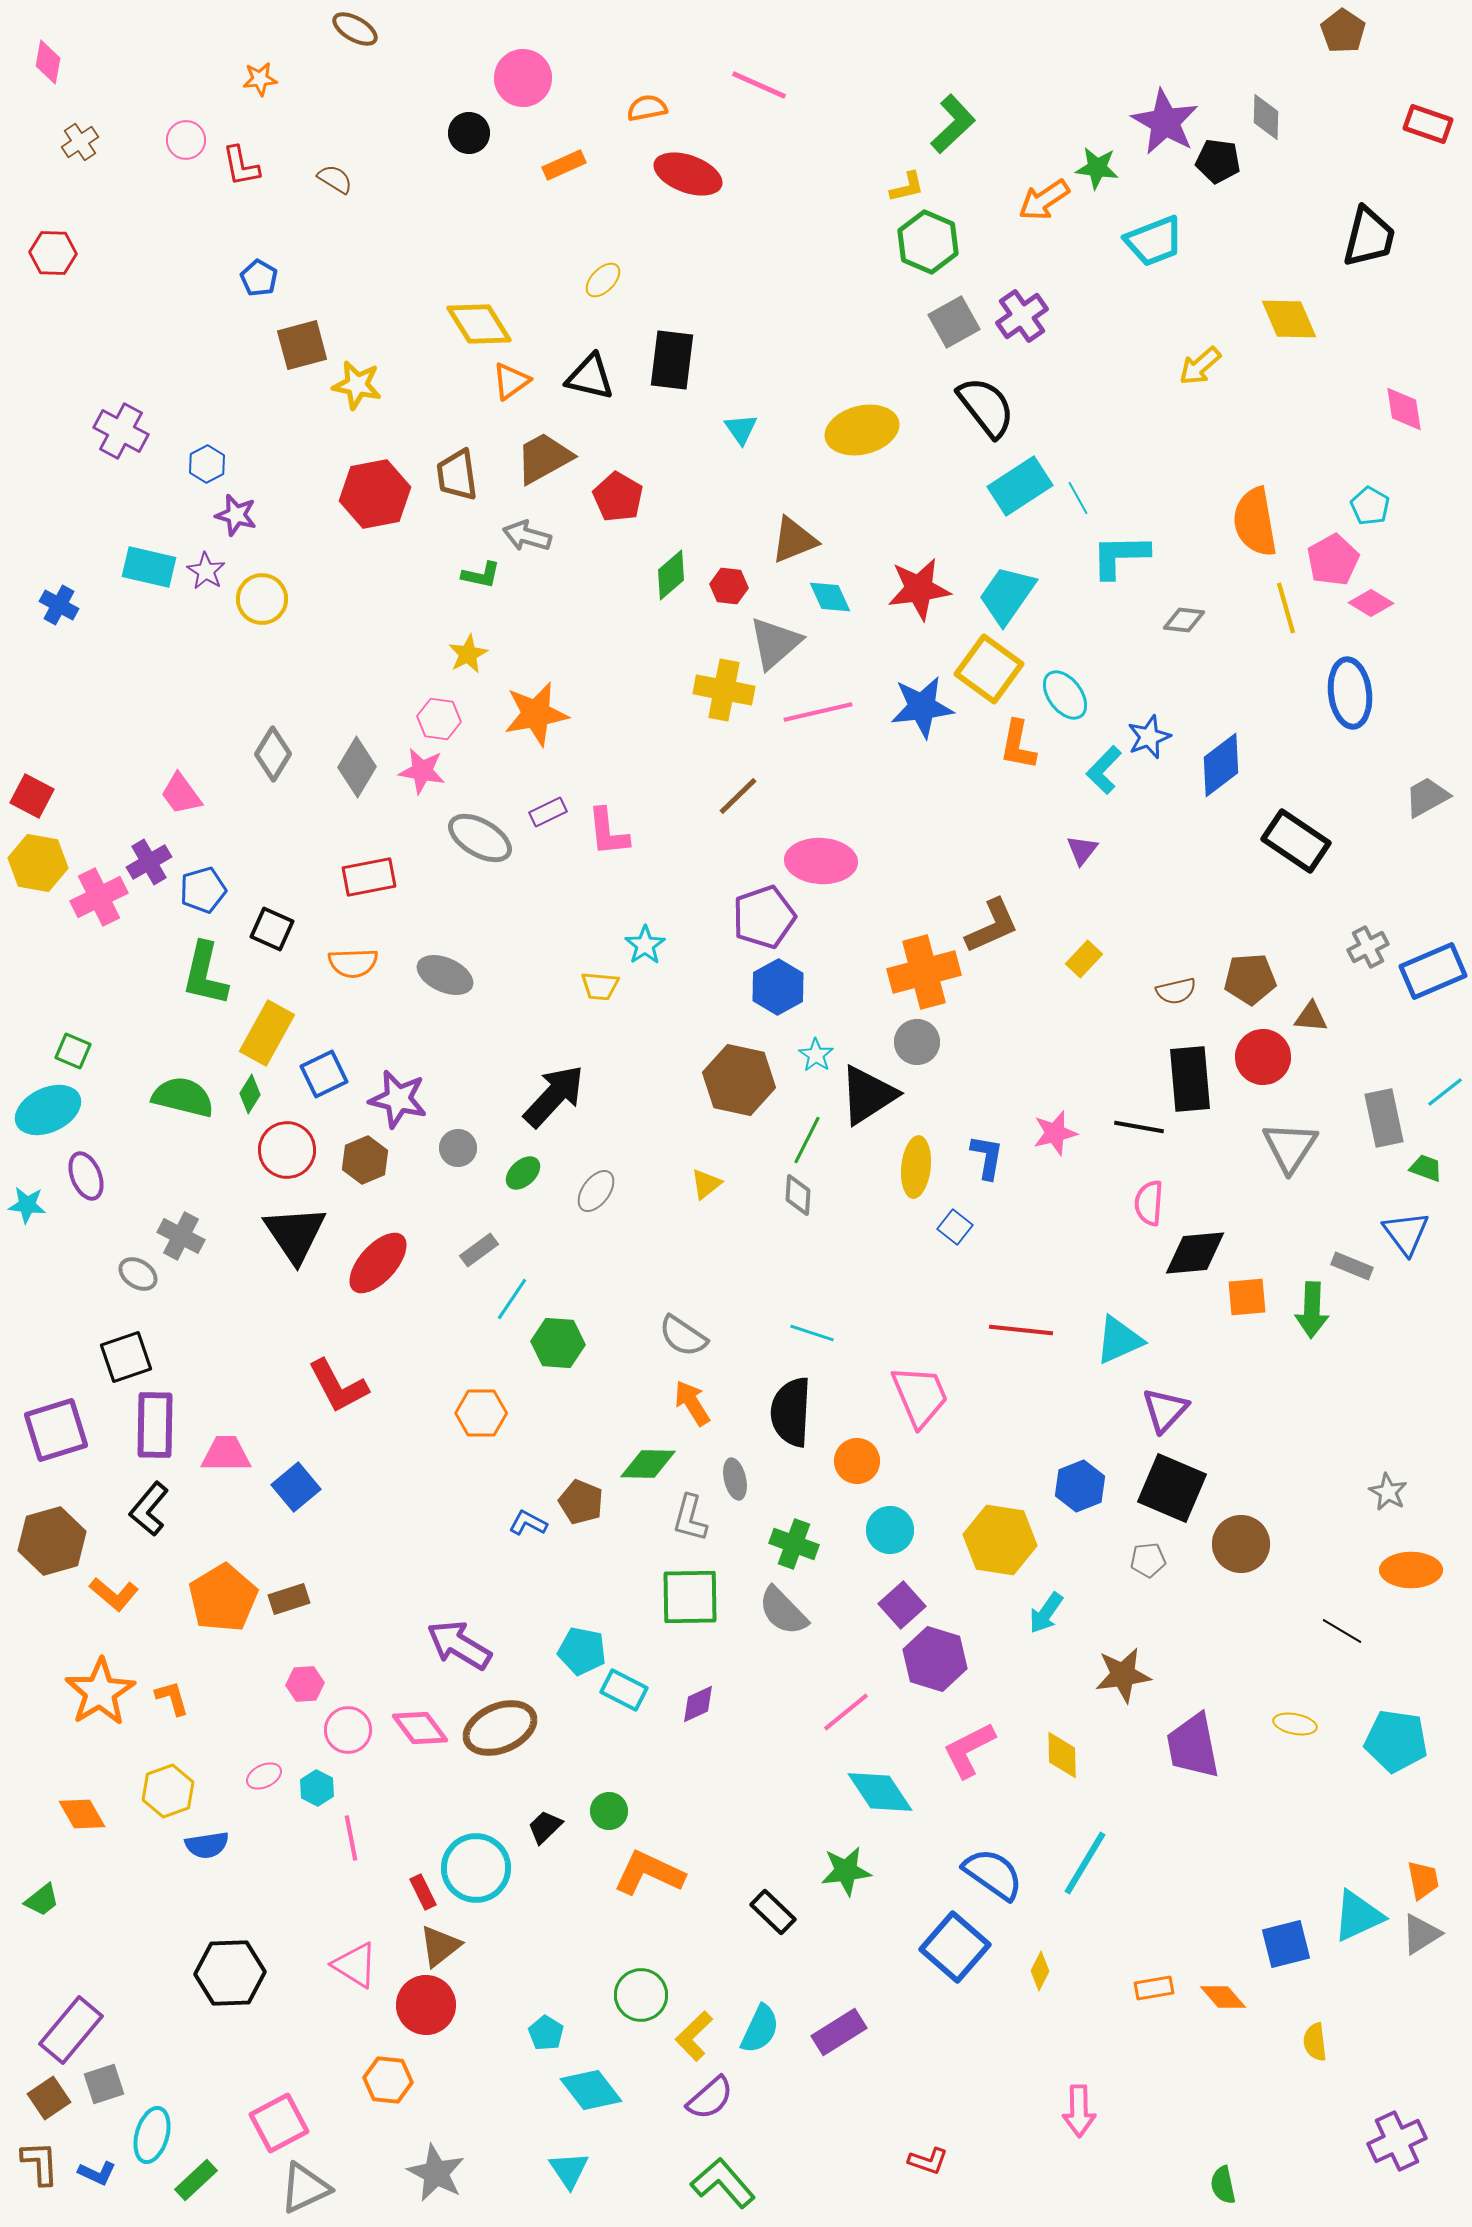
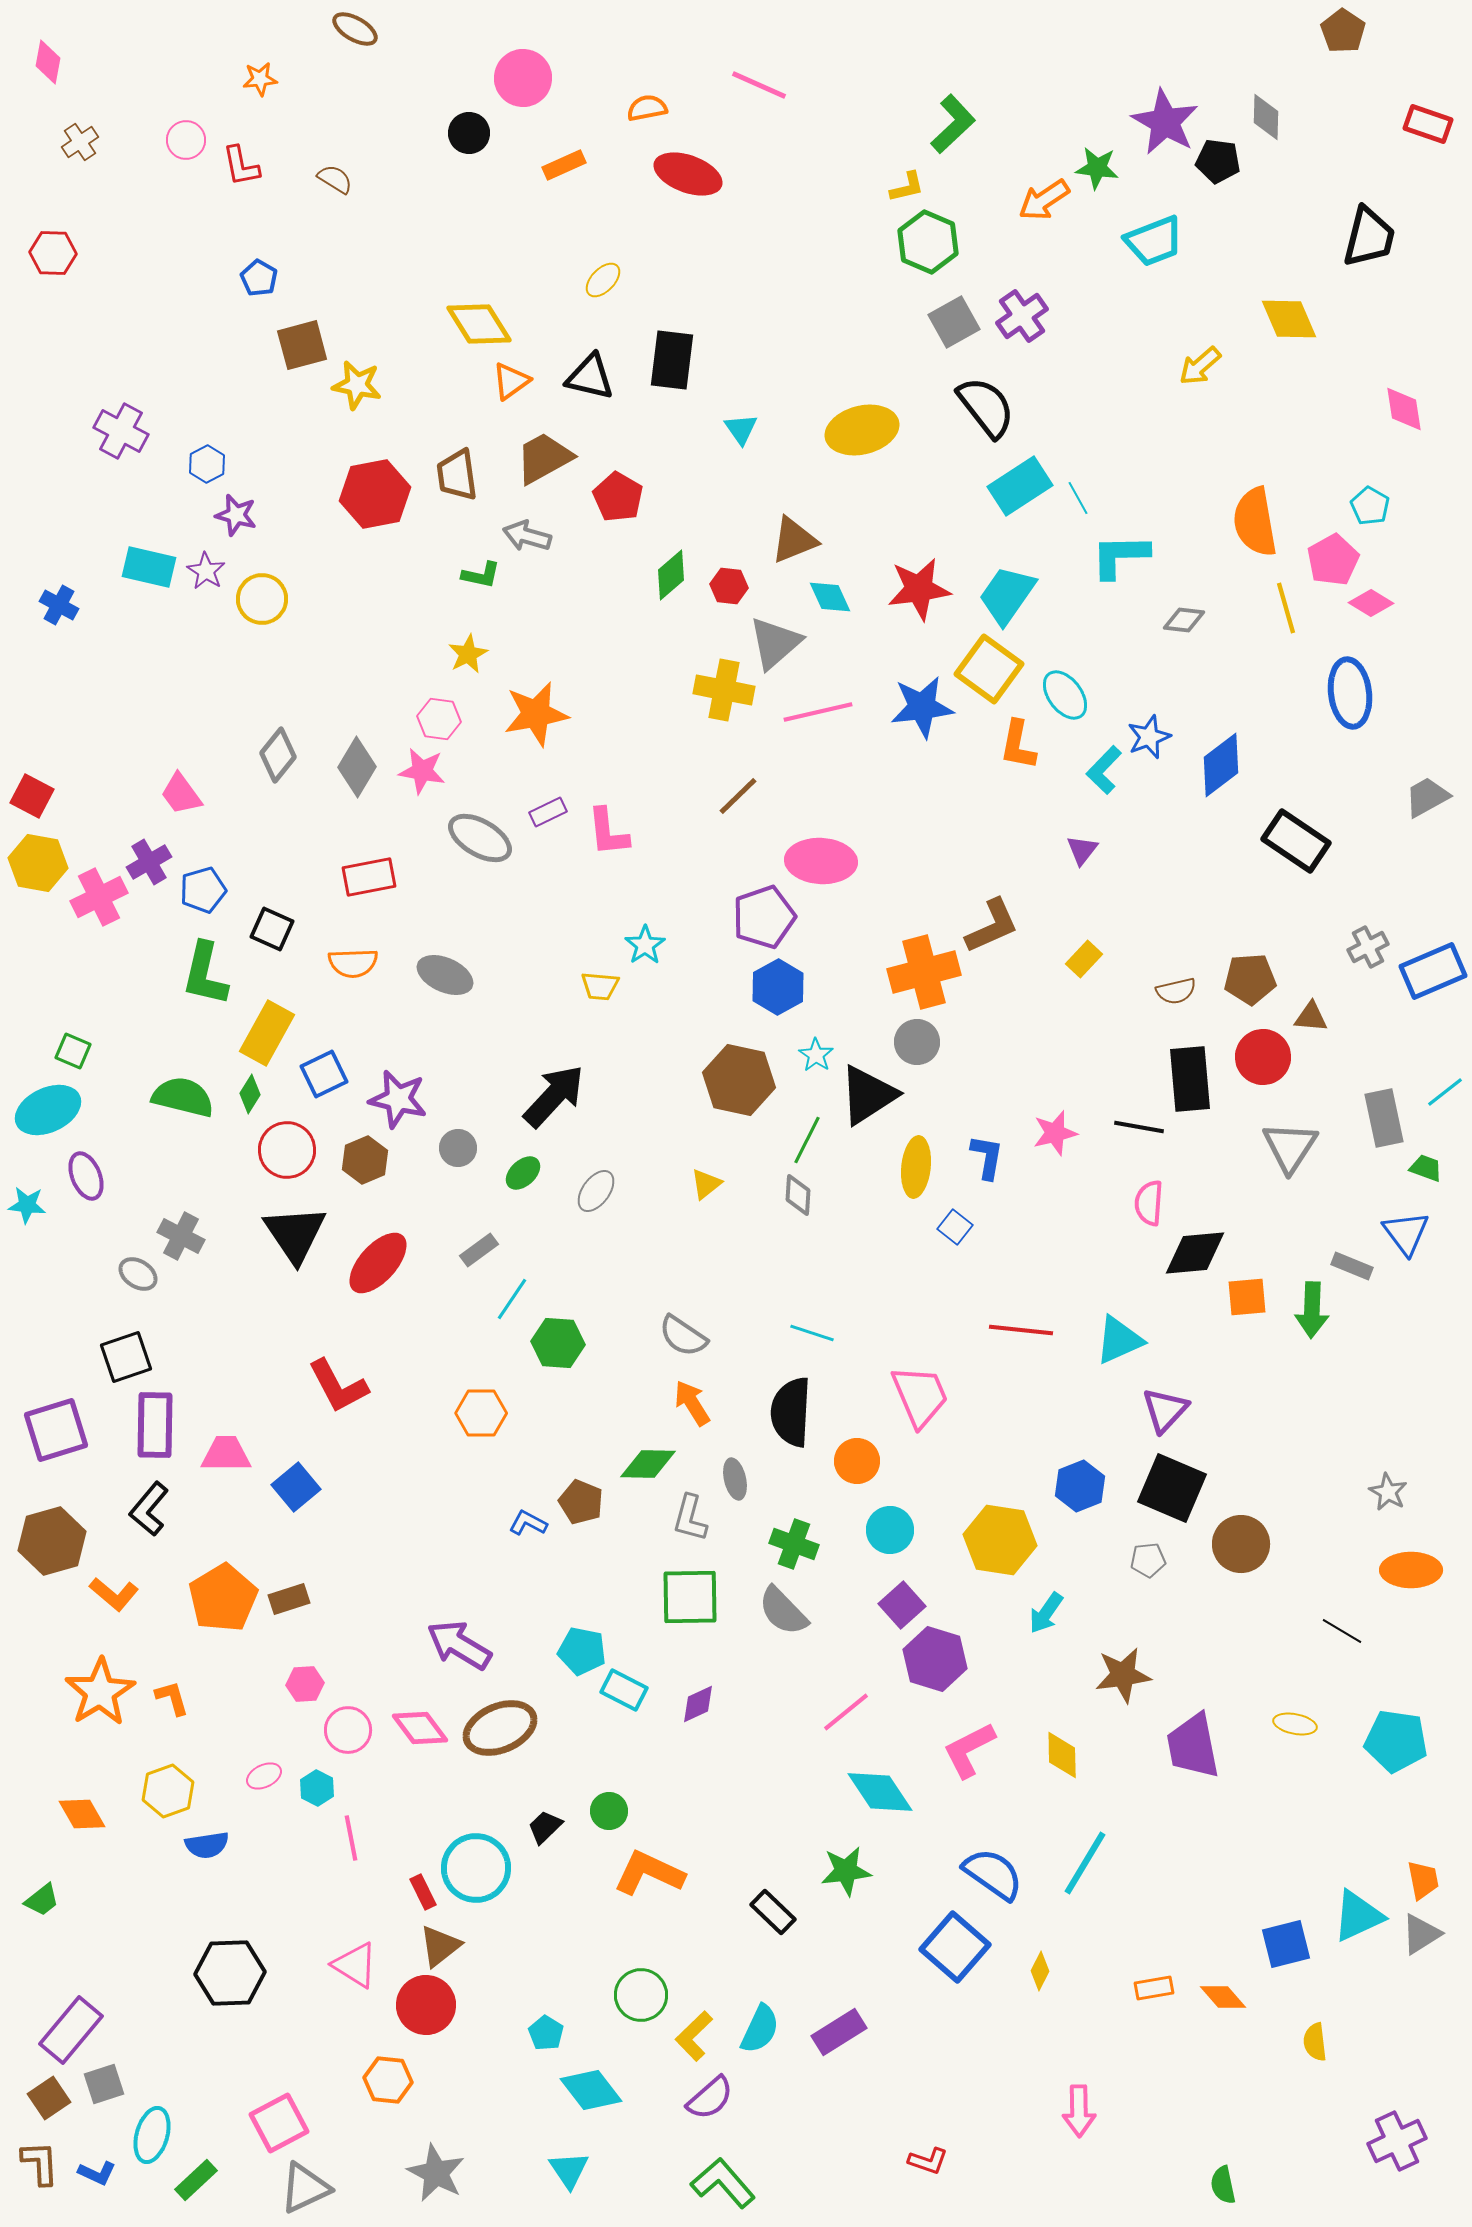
gray diamond at (273, 754): moved 5 px right, 1 px down; rotated 8 degrees clockwise
